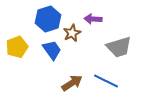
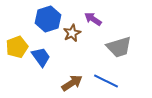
purple arrow: rotated 30 degrees clockwise
blue trapezoid: moved 11 px left, 7 px down
